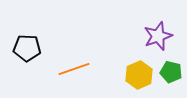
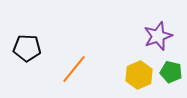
orange line: rotated 32 degrees counterclockwise
